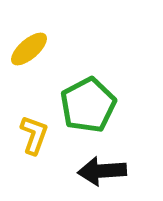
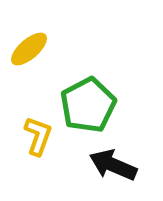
yellow L-shape: moved 4 px right, 1 px down
black arrow: moved 11 px right, 6 px up; rotated 27 degrees clockwise
